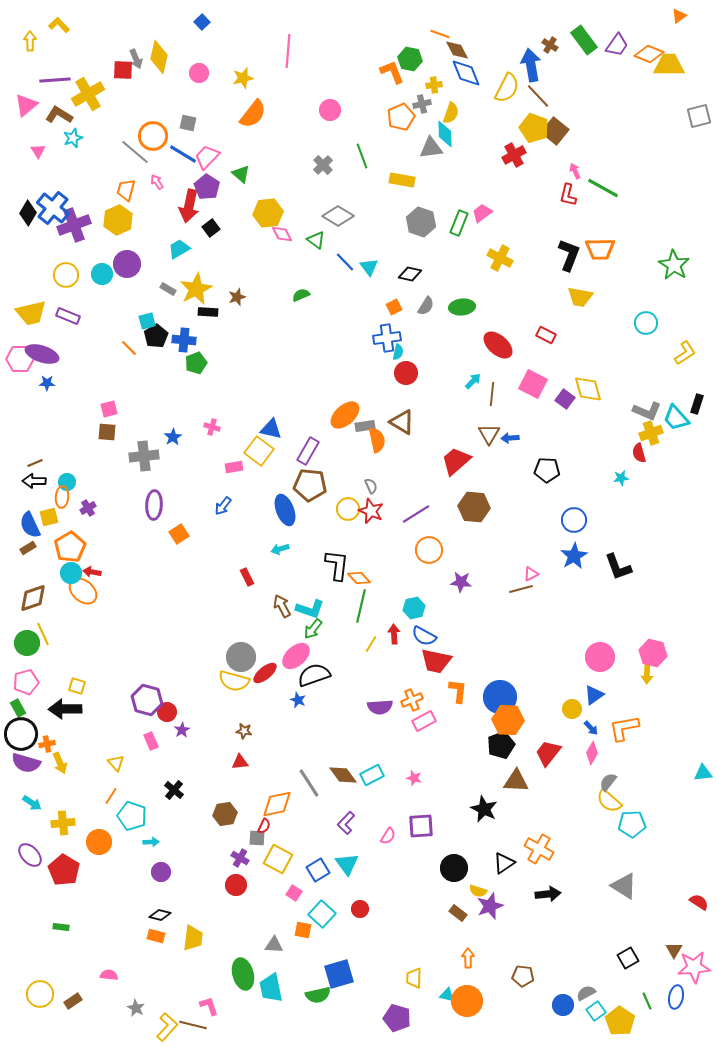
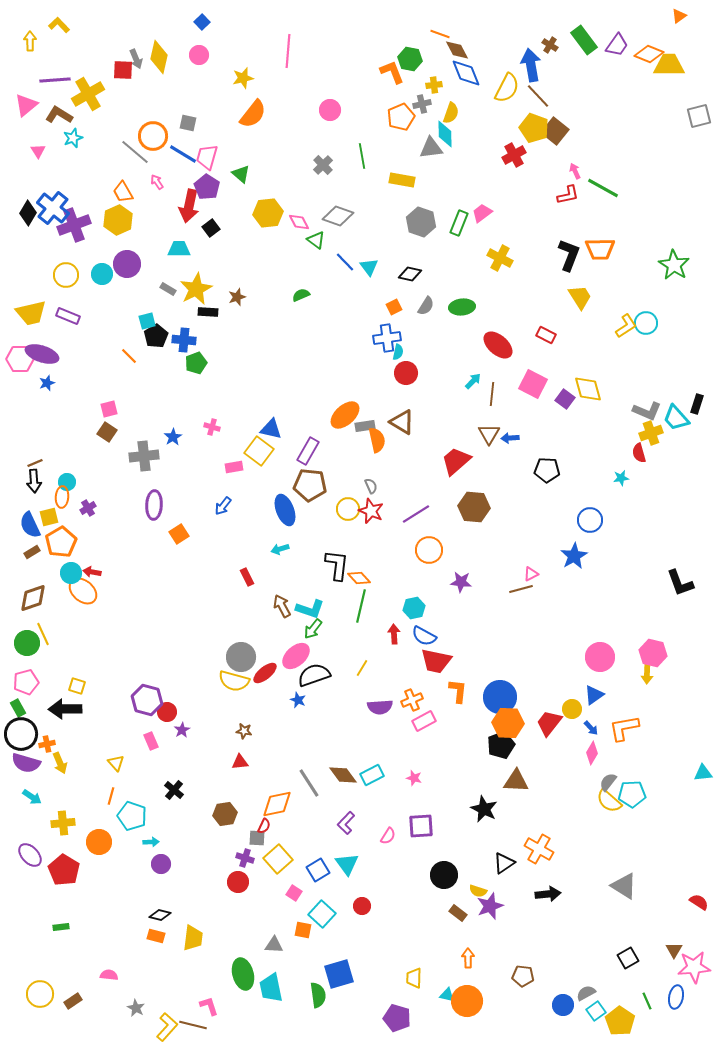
pink circle at (199, 73): moved 18 px up
green line at (362, 156): rotated 10 degrees clockwise
pink trapezoid at (207, 157): rotated 28 degrees counterclockwise
orange trapezoid at (126, 190): moved 3 px left, 2 px down; rotated 45 degrees counterclockwise
red L-shape at (568, 195): rotated 115 degrees counterclockwise
gray diamond at (338, 216): rotated 12 degrees counterclockwise
pink diamond at (282, 234): moved 17 px right, 12 px up
cyan trapezoid at (179, 249): rotated 30 degrees clockwise
yellow trapezoid at (580, 297): rotated 132 degrees counterclockwise
orange line at (129, 348): moved 8 px down
yellow L-shape at (685, 353): moved 59 px left, 27 px up
blue star at (47, 383): rotated 21 degrees counterclockwise
brown square at (107, 432): rotated 30 degrees clockwise
black arrow at (34, 481): rotated 95 degrees counterclockwise
blue circle at (574, 520): moved 16 px right
orange pentagon at (70, 547): moved 9 px left, 5 px up
brown rectangle at (28, 548): moved 4 px right, 4 px down
black L-shape at (618, 567): moved 62 px right, 16 px down
yellow line at (371, 644): moved 9 px left, 24 px down
orange hexagon at (508, 720): moved 3 px down
red trapezoid at (548, 753): moved 1 px right, 30 px up
orange line at (111, 796): rotated 18 degrees counterclockwise
cyan arrow at (32, 803): moved 6 px up
cyan pentagon at (632, 824): moved 30 px up
purple cross at (240, 858): moved 5 px right; rotated 12 degrees counterclockwise
yellow square at (278, 859): rotated 20 degrees clockwise
black circle at (454, 868): moved 10 px left, 7 px down
purple circle at (161, 872): moved 8 px up
red circle at (236, 885): moved 2 px right, 3 px up
red circle at (360, 909): moved 2 px right, 3 px up
green rectangle at (61, 927): rotated 14 degrees counterclockwise
green semicircle at (318, 995): rotated 85 degrees counterclockwise
